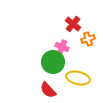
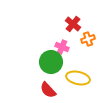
green circle: moved 2 px left
